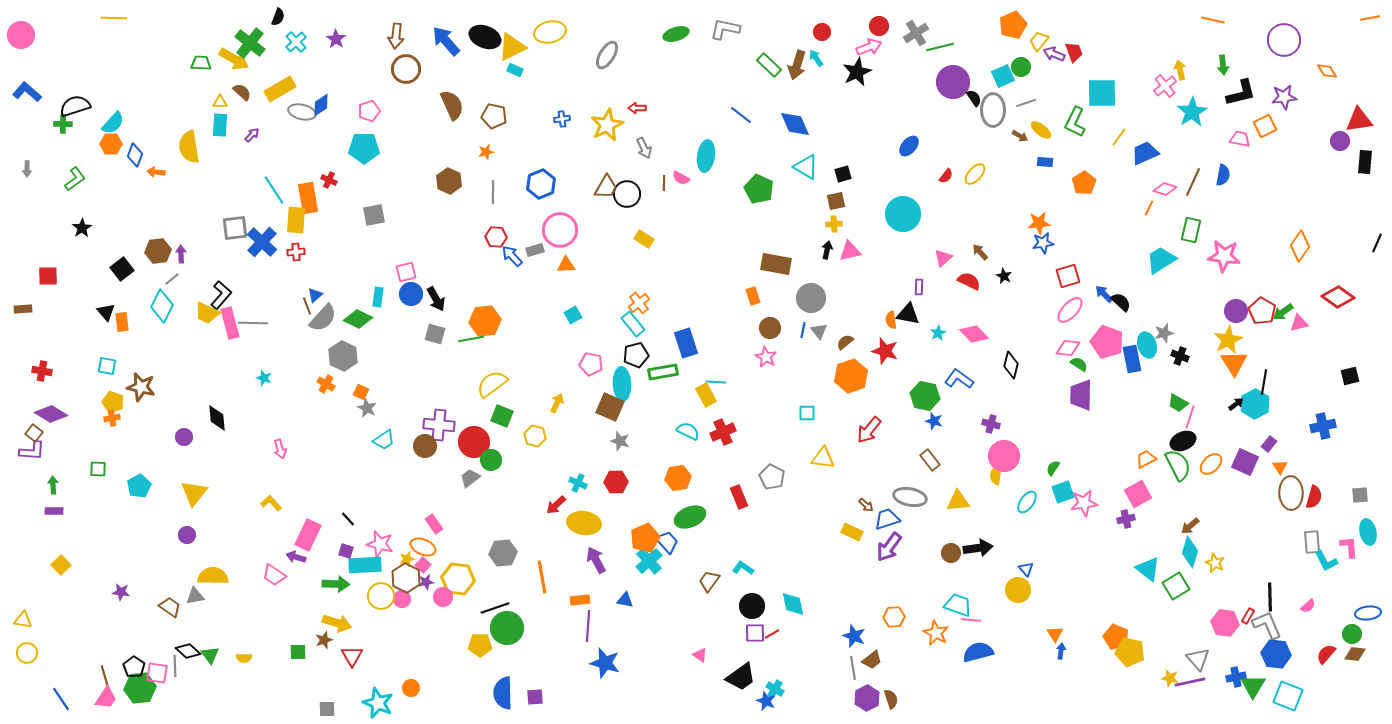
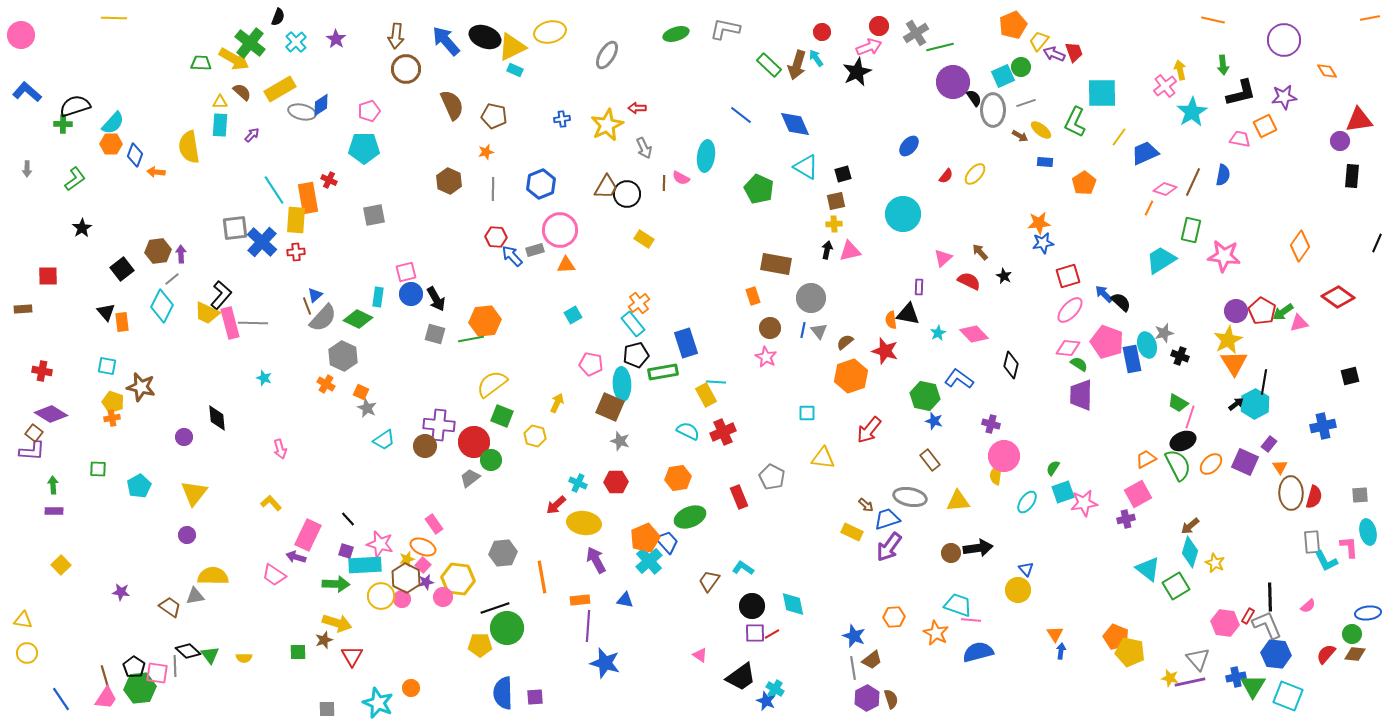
black rectangle at (1365, 162): moved 13 px left, 14 px down
gray line at (493, 192): moved 3 px up
